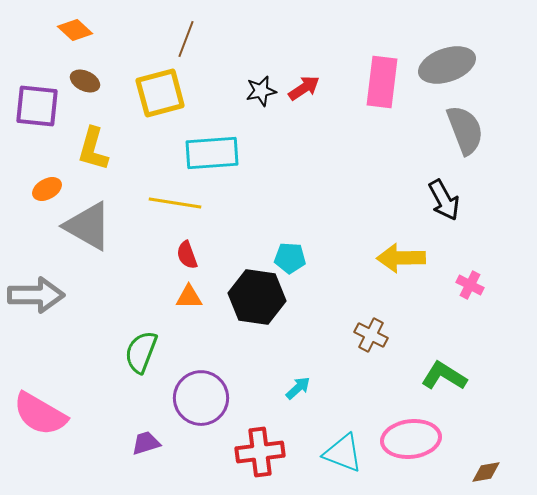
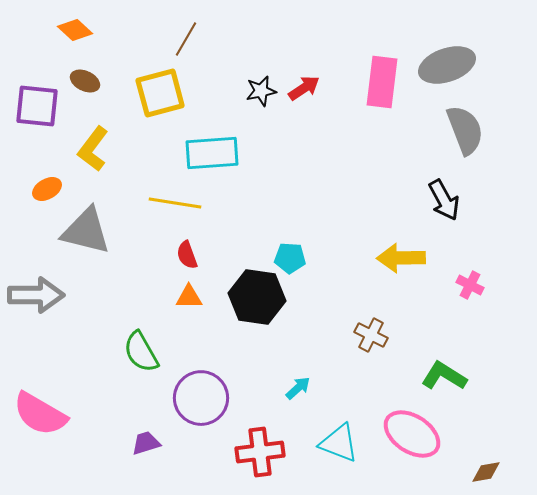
brown line: rotated 9 degrees clockwise
yellow L-shape: rotated 21 degrees clockwise
gray triangle: moved 2 px left, 5 px down; rotated 16 degrees counterclockwise
green semicircle: rotated 51 degrees counterclockwise
pink ellipse: moved 1 px right, 5 px up; rotated 40 degrees clockwise
cyan triangle: moved 4 px left, 10 px up
